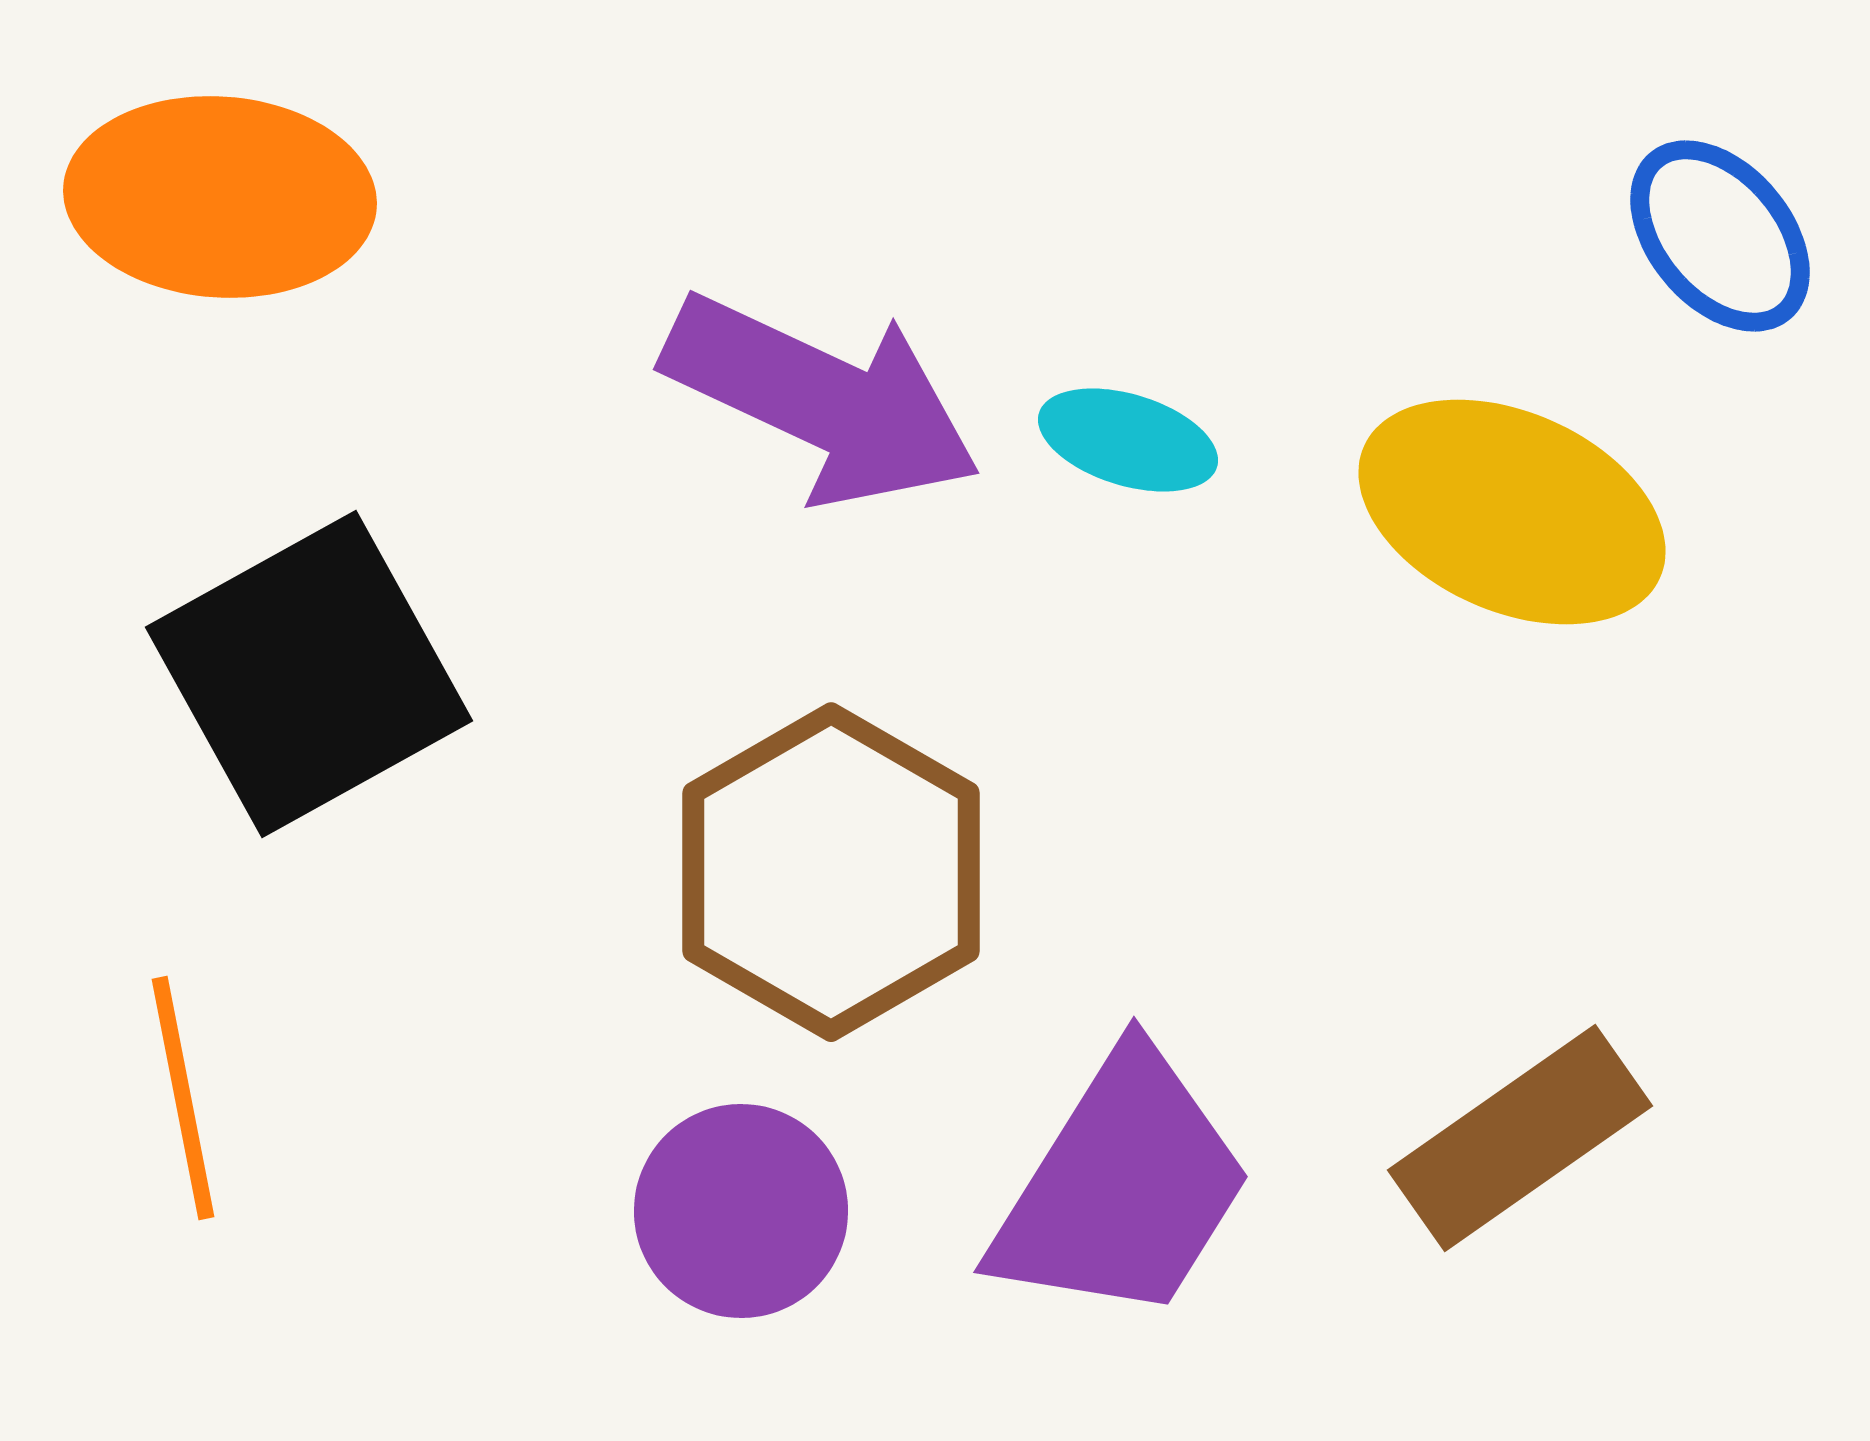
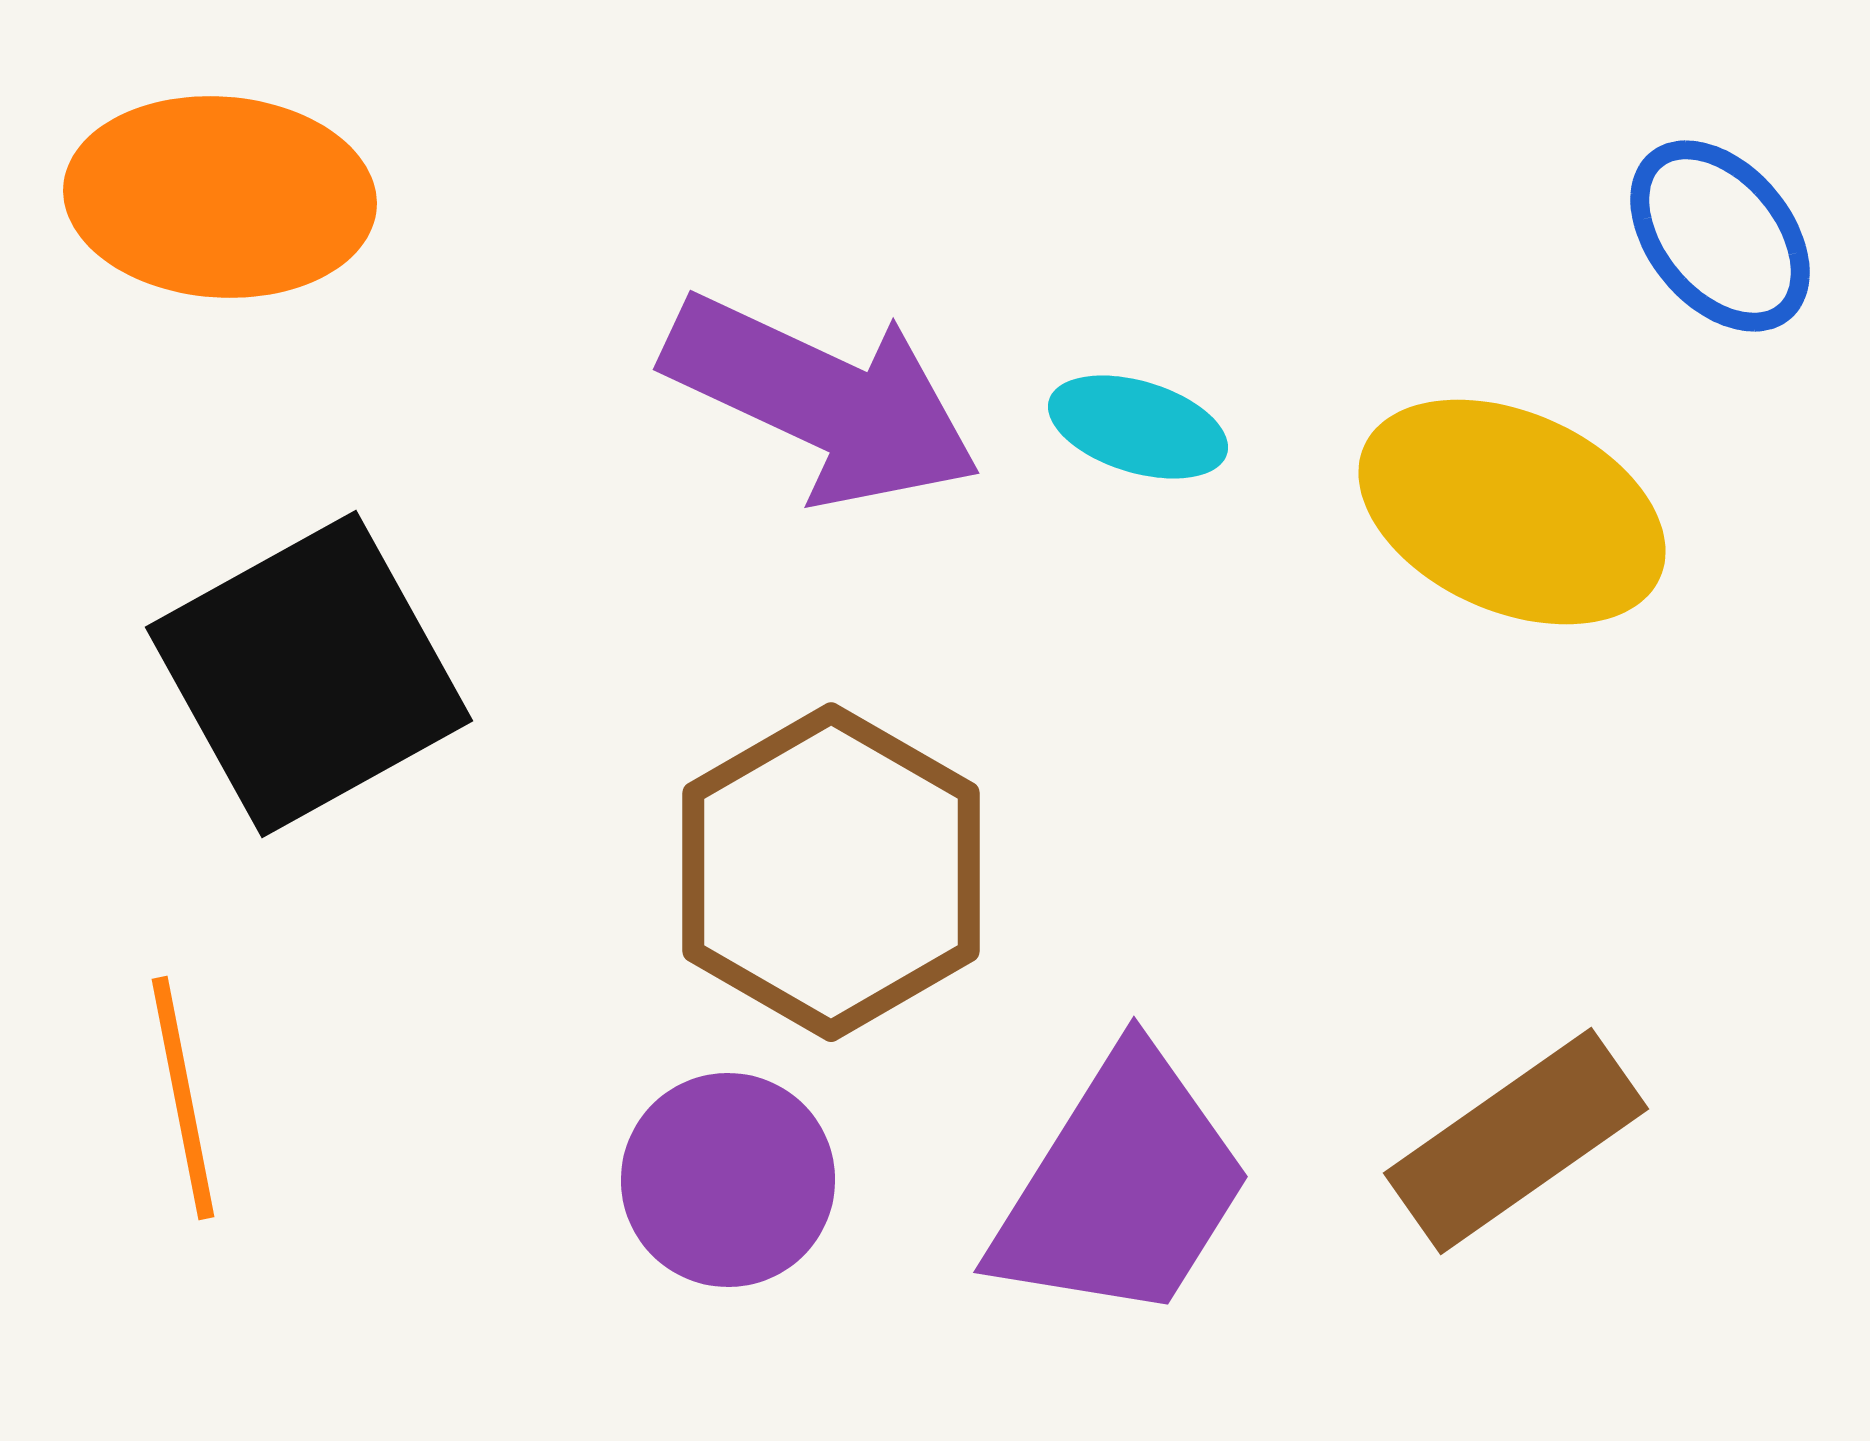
cyan ellipse: moved 10 px right, 13 px up
brown rectangle: moved 4 px left, 3 px down
purple circle: moved 13 px left, 31 px up
